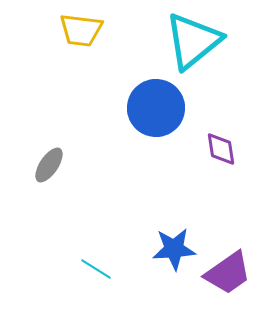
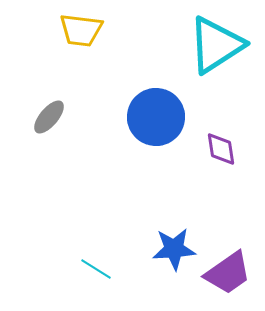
cyan triangle: moved 23 px right, 4 px down; rotated 6 degrees clockwise
blue circle: moved 9 px down
gray ellipse: moved 48 px up; rotated 6 degrees clockwise
